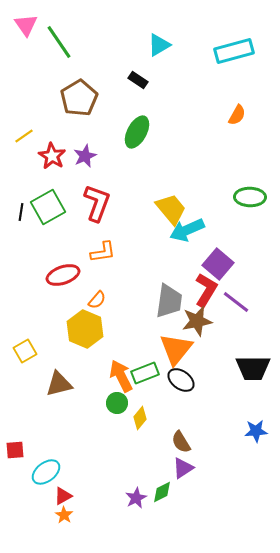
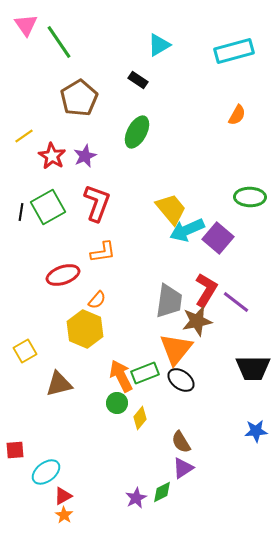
purple square at (218, 264): moved 26 px up
